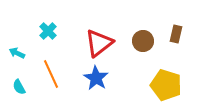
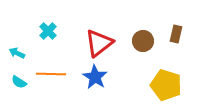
orange line: rotated 64 degrees counterclockwise
blue star: moved 1 px left, 1 px up
cyan semicircle: moved 5 px up; rotated 28 degrees counterclockwise
